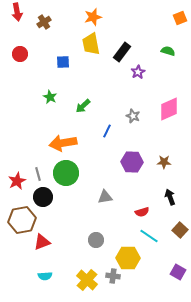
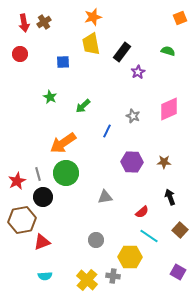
red arrow: moved 7 px right, 11 px down
orange arrow: rotated 24 degrees counterclockwise
red semicircle: rotated 24 degrees counterclockwise
yellow hexagon: moved 2 px right, 1 px up
